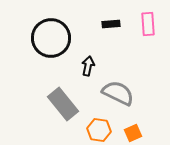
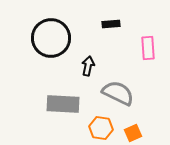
pink rectangle: moved 24 px down
gray rectangle: rotated 48 degrees counterclockwise
orange hexagon: moved 2 px right, 2 px up
